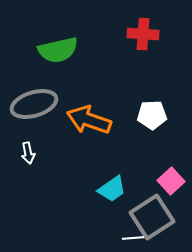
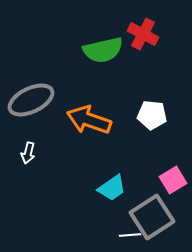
red cross: rotated 24 degrees clockwise
green semicircle: moved 45 px right
gray ellipse: moved 3 px left, 4 px up; rotated 9 degrees counterclockwise
white pentagon: rotated 8 degrees clockwise
white arrow: rotated 25 degrees clockwise
pink square: moved 2 px right, 1 px up; rotated 12 degrees clockwise
cyan trapezoid: moved 1 px up
white line: moved 3 px left, 3 px up
